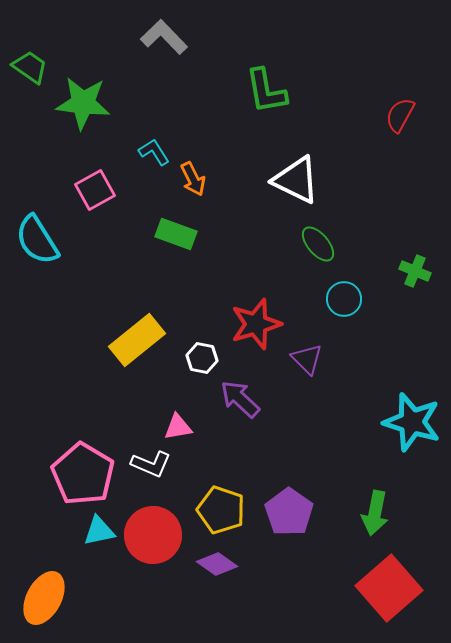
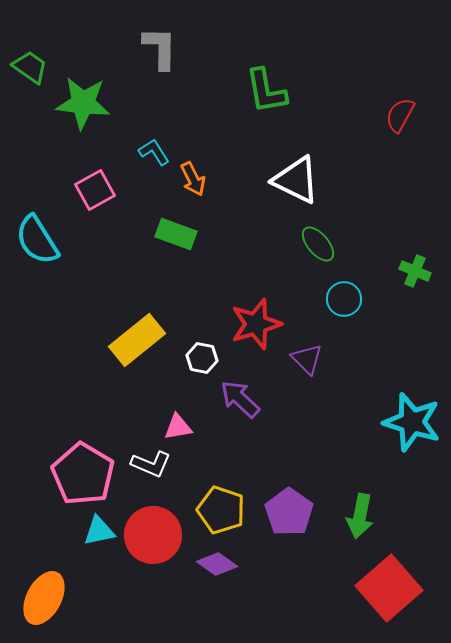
gray L-shape: moved 4 px left, 11 px down; rotated 45 degrees clockwise
green arrow: moved 15 px left, 3 px down
